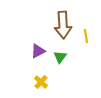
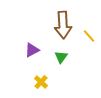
yellow line: moved 3 px right; rotated 32 degrees counterclockwise
purple triangle: moved 6 px left, 1 px up
green triangle: moved 1 px right
